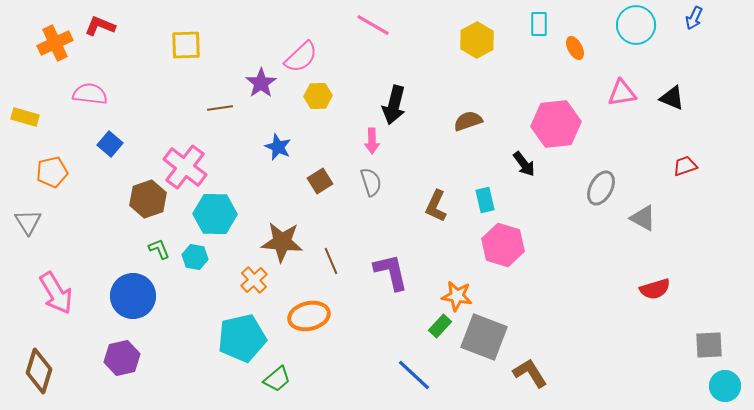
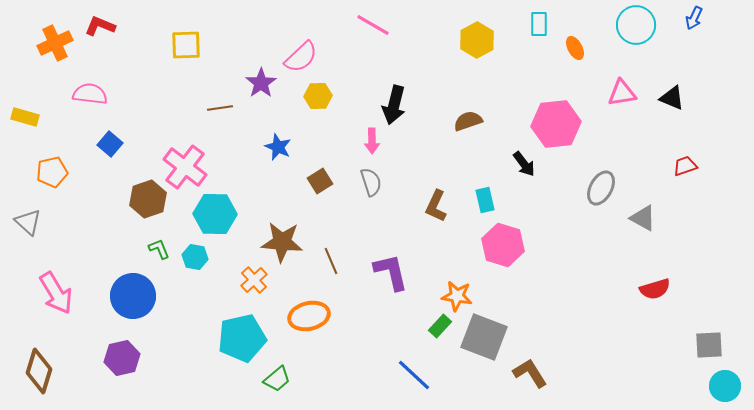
gray triangle at (28, 222): rotated 16 degrees counterclockwise
